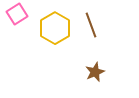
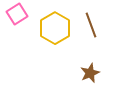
brown star: moved 5 px left, 1 px down
